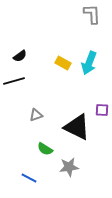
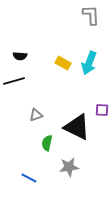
gray L-shape: moved 1 px left, 1 px down
black semicircle: rotated 40 degrees clockwise
green semicircle: moved 2 px right, 6 px up; rotated 70 degrees clockwise
